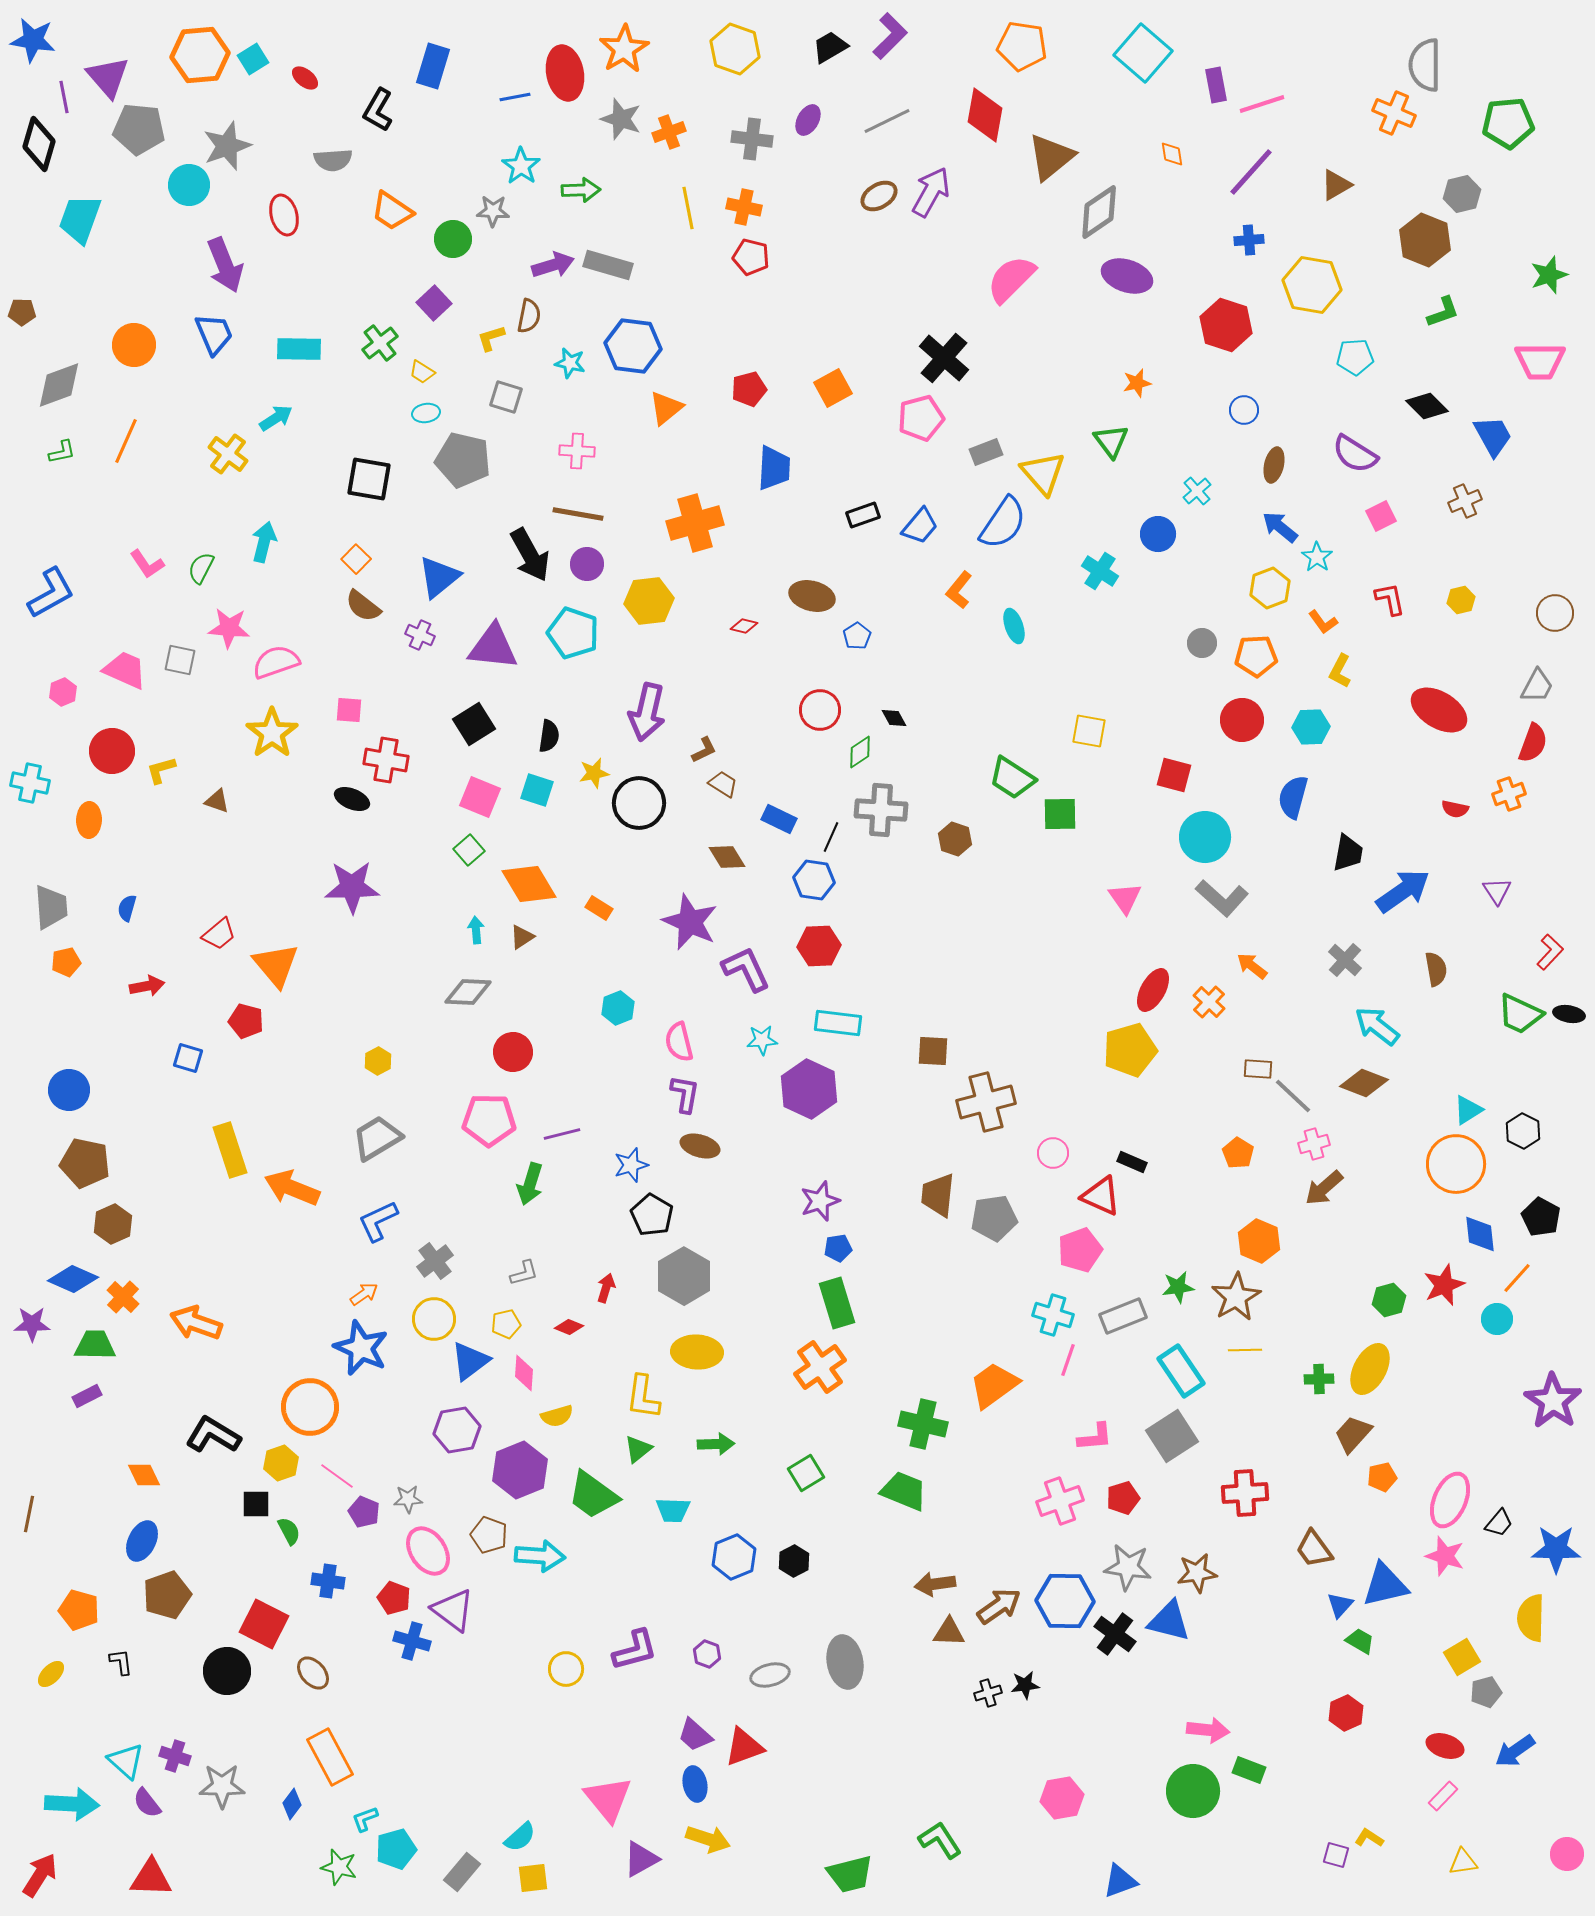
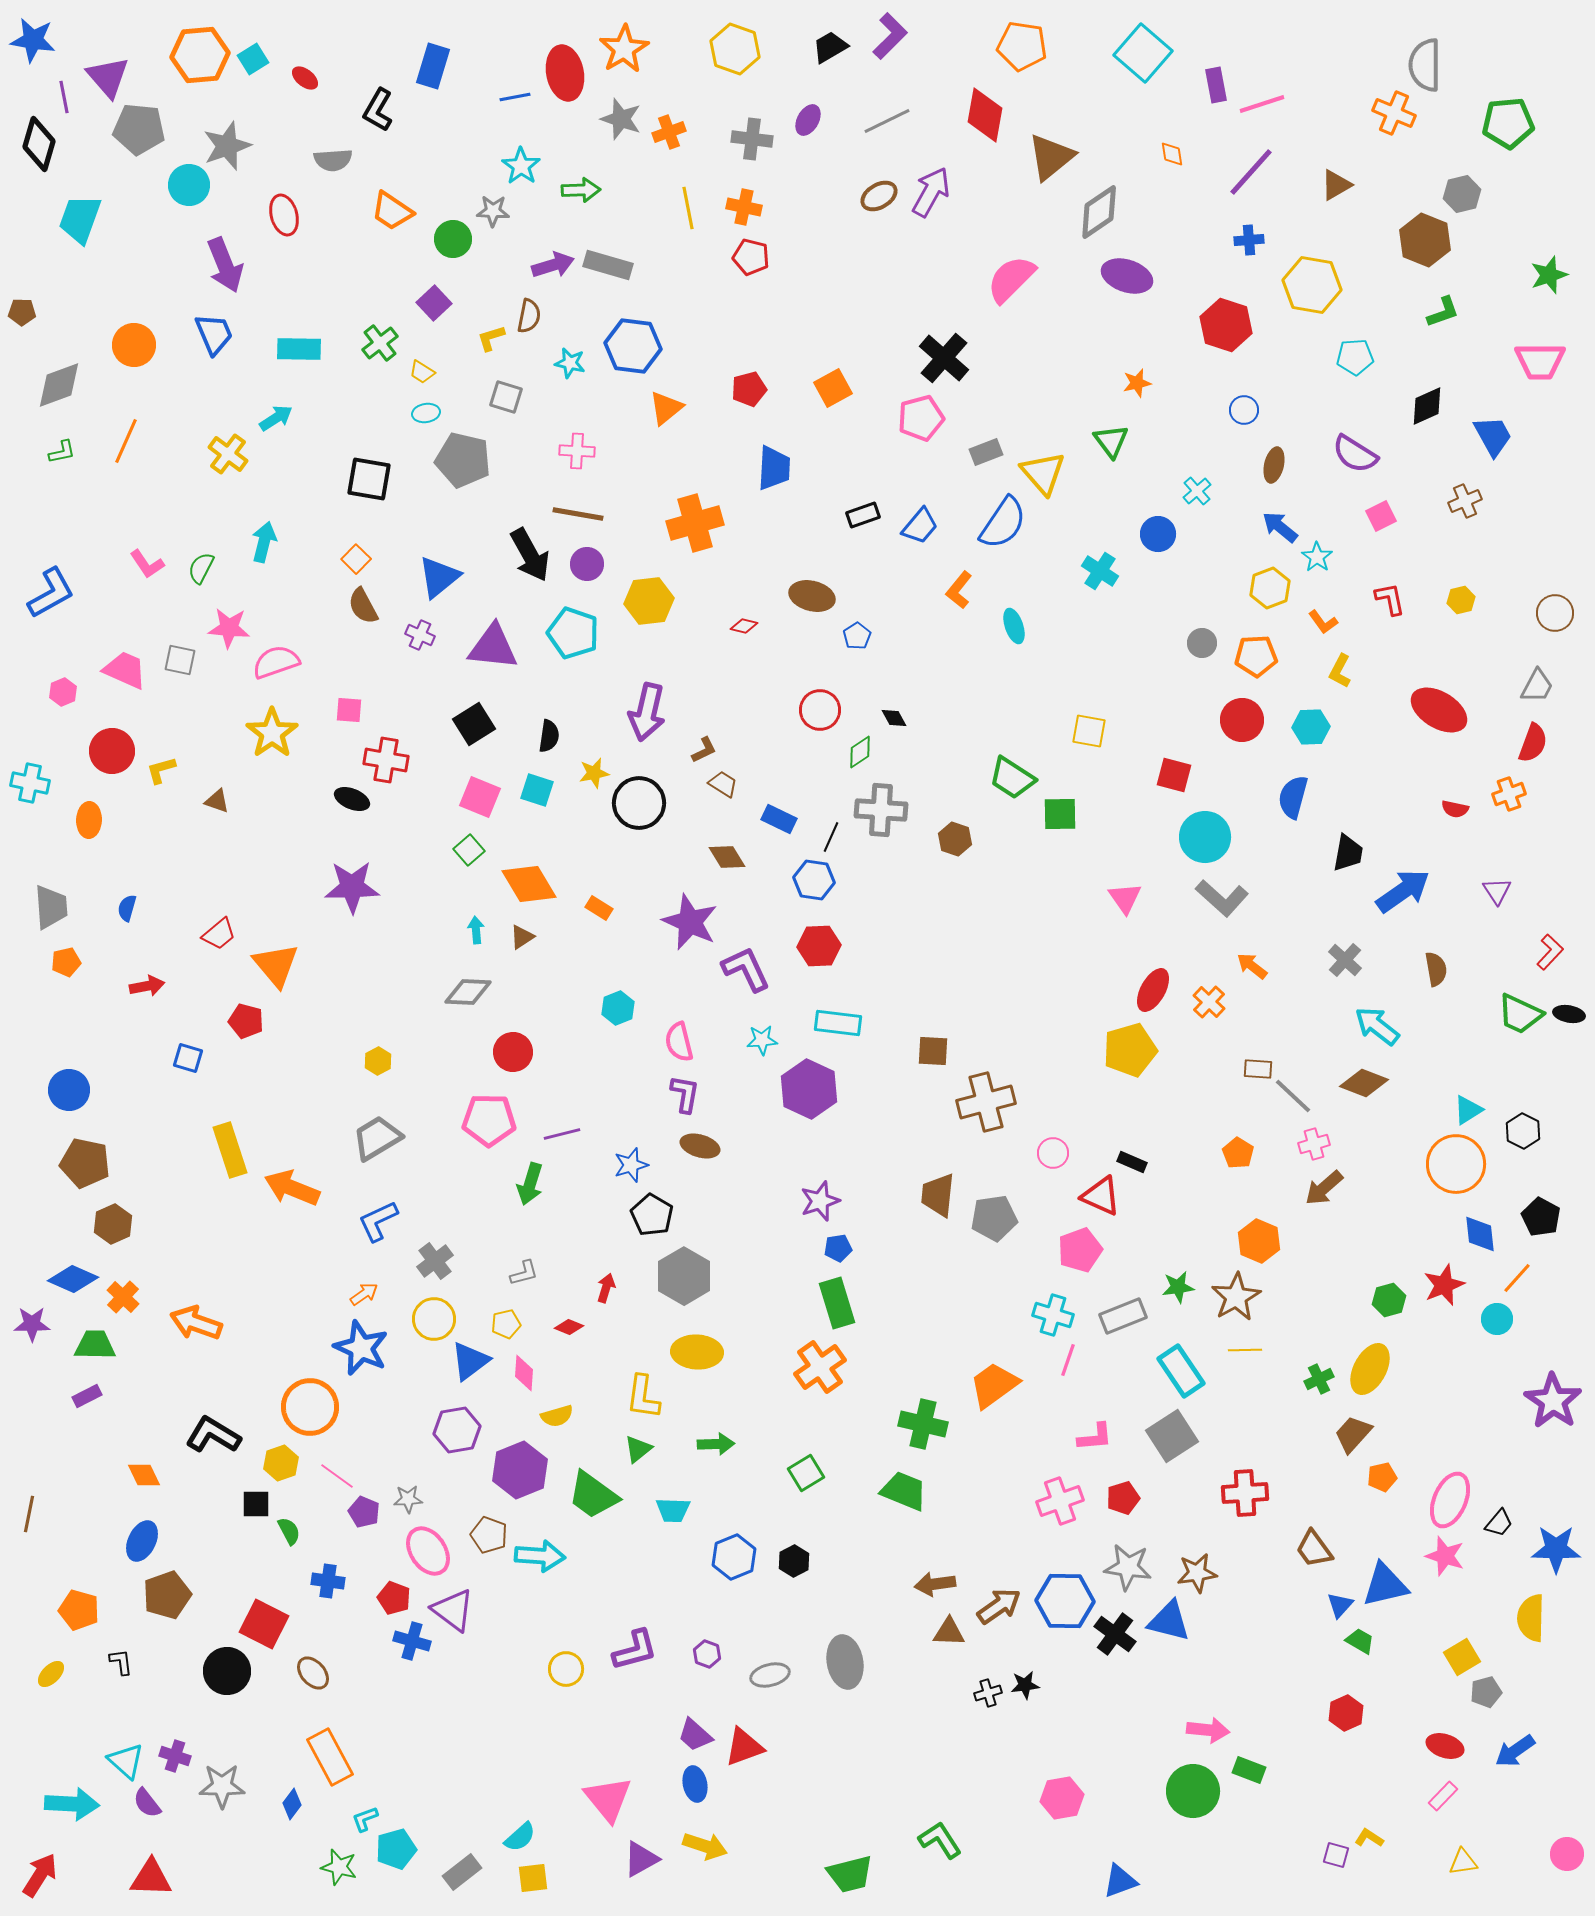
black diamond at (1427, 406): rotated 69 degrees counterclockwise
brown semicircle at (363, 606): rotated 24 degrees clockwise
green cross at (1319, 1379): rotated 24 degrees counterclockwise
yellow arrow at (708, 1839): moved 3 px left, 7 px down
gray rectangle at (462, 1872): rotated 12 degrees clockwise
